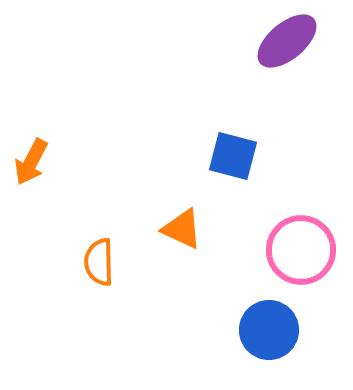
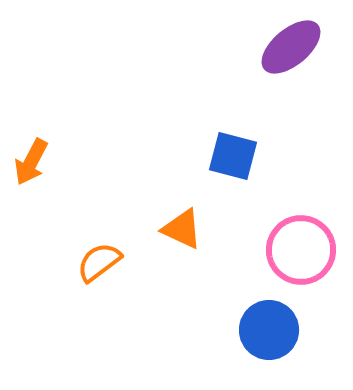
purple ellipse: moved 4 px right, 6 px down
orange semicircle: rotated 54 degrees clockwise
